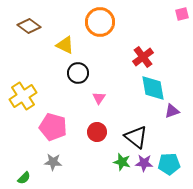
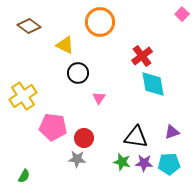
pink square: rotated 32 degrees counterclockwise
red cross: moved 1 px left, 1 px up
cyan diamond: moved 4 px up
purple triangle: moved 21 px down
pink pentagon: rotated 8 degrees counterclockwise
red circle: moved 13 px left, 6 px down
black triangle: rotated 30 degrees counterclockwise
gray star: moved 24 px right, 3 px up
green semicircle: moved 2 px up; rotated 16 degrees counterclockwise
